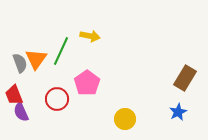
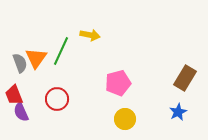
yellow arrow: moved 1 px up
orange triangle: moved 1 px up
pink pentagon: moved 31 px right; rotated 20 degrees clockwise
